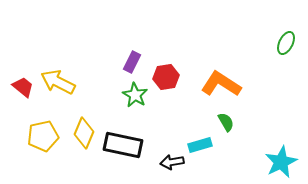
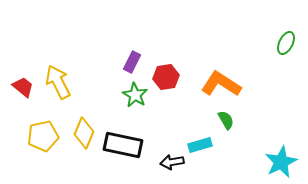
yellow arrow: rotated 36 degrees clockwise
green semicircle: moved 2 px up
